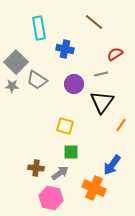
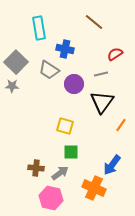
gray trapezoid: moved 12 px right, 10 px up
